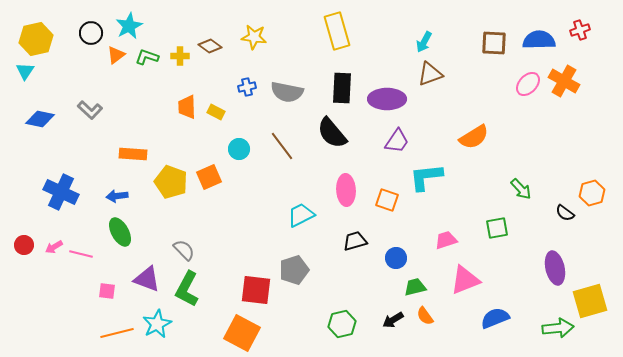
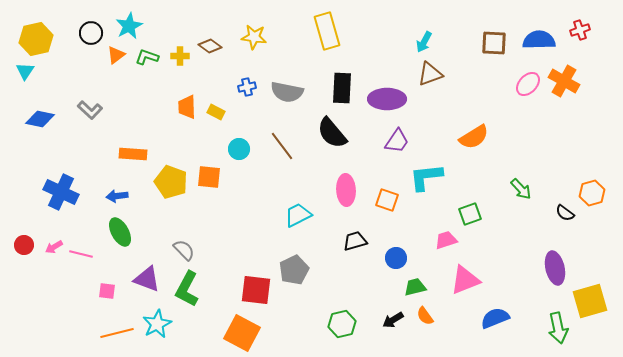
yellow rectangle at (337, 31): moved 10 px left
orange square at (209, 177): rotated 30 degrees clockwise
cyan trapezoid at (301, 215): moved 3 px left
green square at (497, 228): moved 27 px left, 14 px up; rotated 10 degrees counterclockwise
gray pentagon at (294, 270): rotated 8 degrees counterclockwise
green arrow at (558, 328): rotated 84 degrees clockwise
